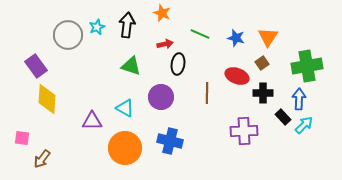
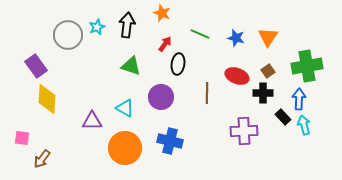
red arrow: rotated 42 degrees counterclockwise
brown square: moved 6 px right, 8 px down
cyan arrow: rotated 60 degrees counterclockwise
